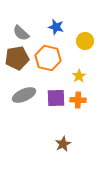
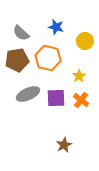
brown pentagon: moved 2 px down
gray ellipse: moved 4 px right, 1 px up
orange cross: moved 3 px right; rotated 35 degrees clockwise
brown star: moved 1 px right, 1 px down
